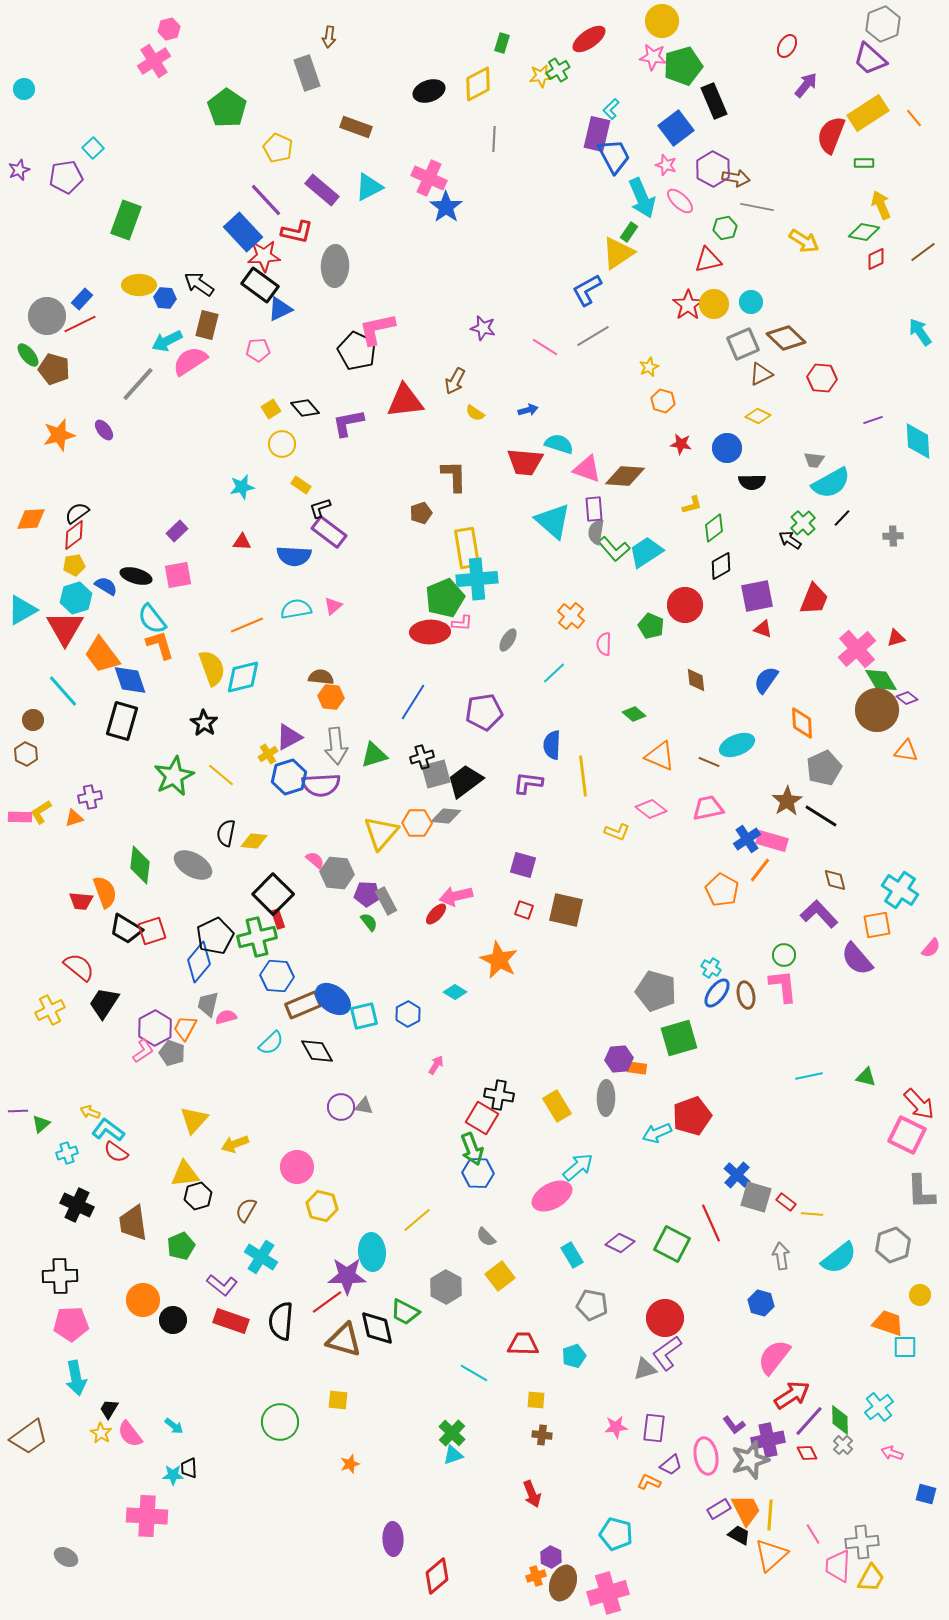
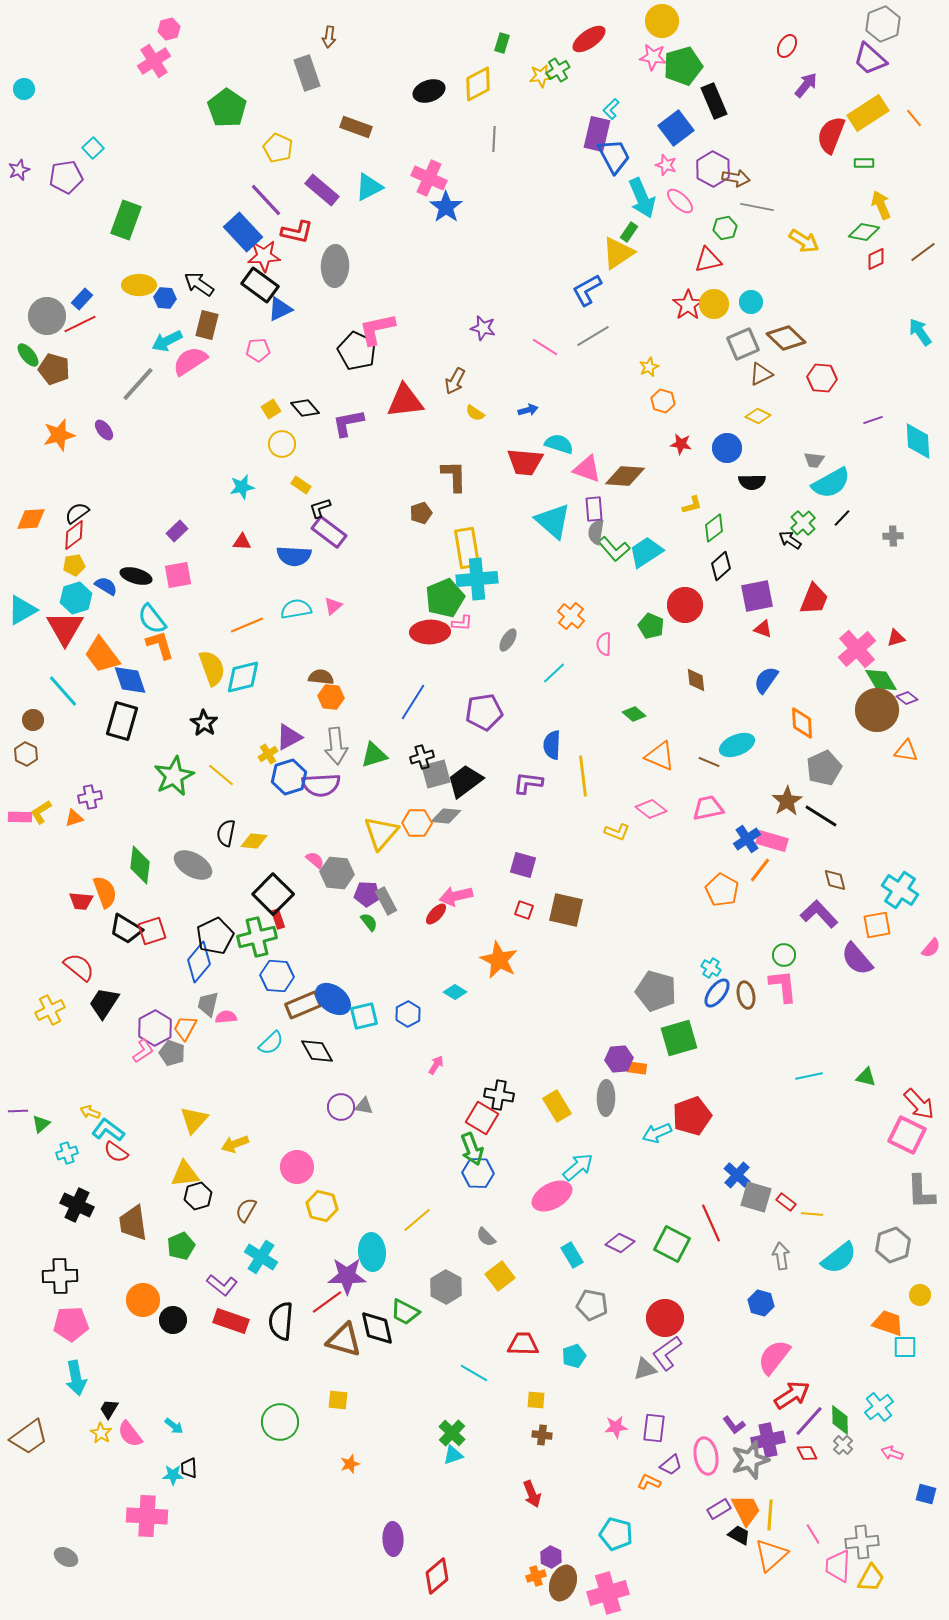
black diamond at (721, 566): rotated 12 degrees counterclockwise
pink semicircle at (226, 1017): rotated 10 degrees clockwise
